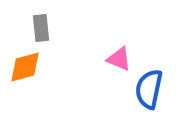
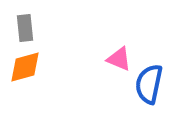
gray rectangle: moved 16 px left
blue semicircle: moved 5 px up
